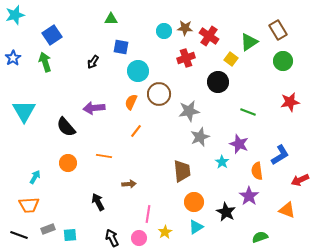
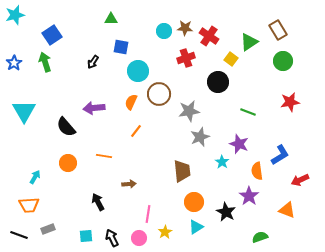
blue star at (13, 58): moved 1 px right, 5 px down
cyan square at (70, 235): moved 16 px right, 1 px down
